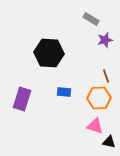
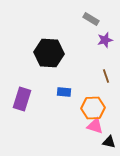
orange hexagon: moved 6 px left, 10 px down
